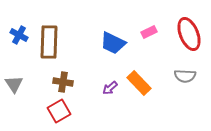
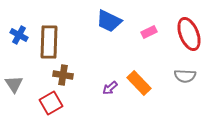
blue trapezoid: moved 4 px left, 22 px up
brown cross: moved 7 px up
red square: moved 8 px left, 8 px up
